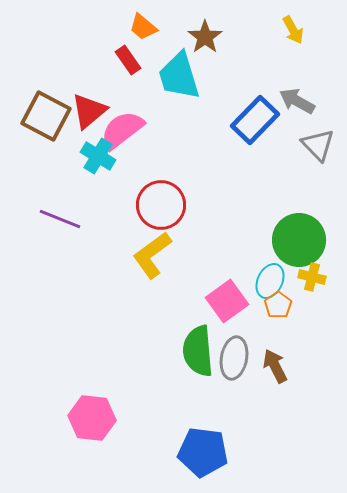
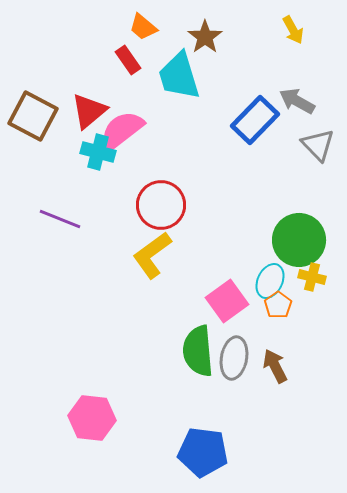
brown square: moved 13 px left
cyan cross: moved 4 px up; rotated 16 degrees counterclockwise
